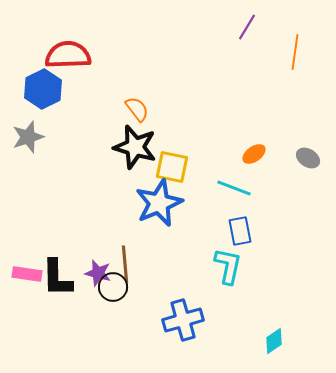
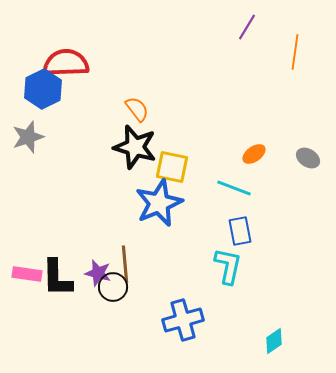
red semicircle: moved 2 px left, 8 px down
